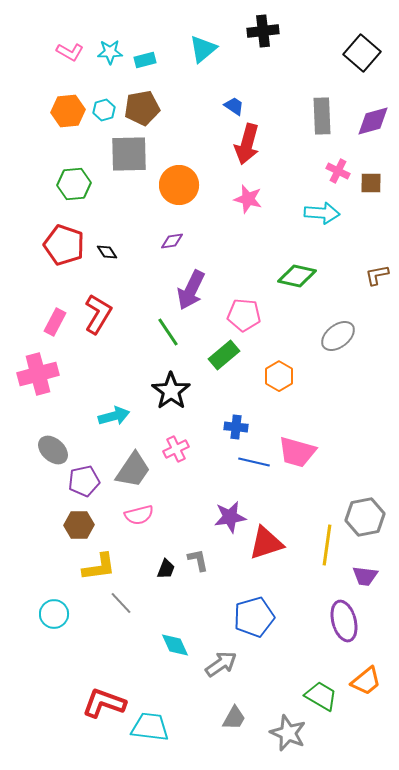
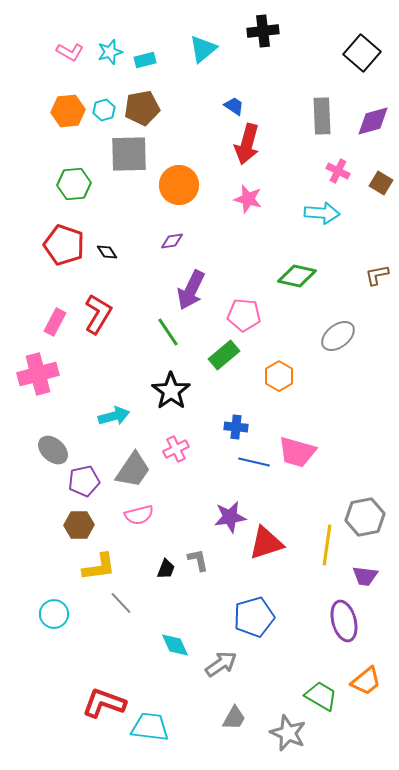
cyan star at (110, 52): rotated 15 degrees counterclockwise
brown square at (371, 183): moved 10 px right; rotated 30 degrees clockwise
